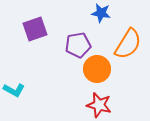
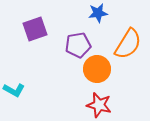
blue star: moved 3 px left; rotated 18 degrees counterclockwise
